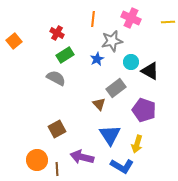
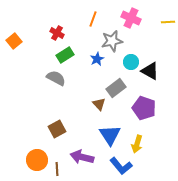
orange line: rotated 14 degrees clockwise
purple pentagon: moved 2 px up
blue L-shape: moved 1 px left; rotated 20 degrees clockwise
